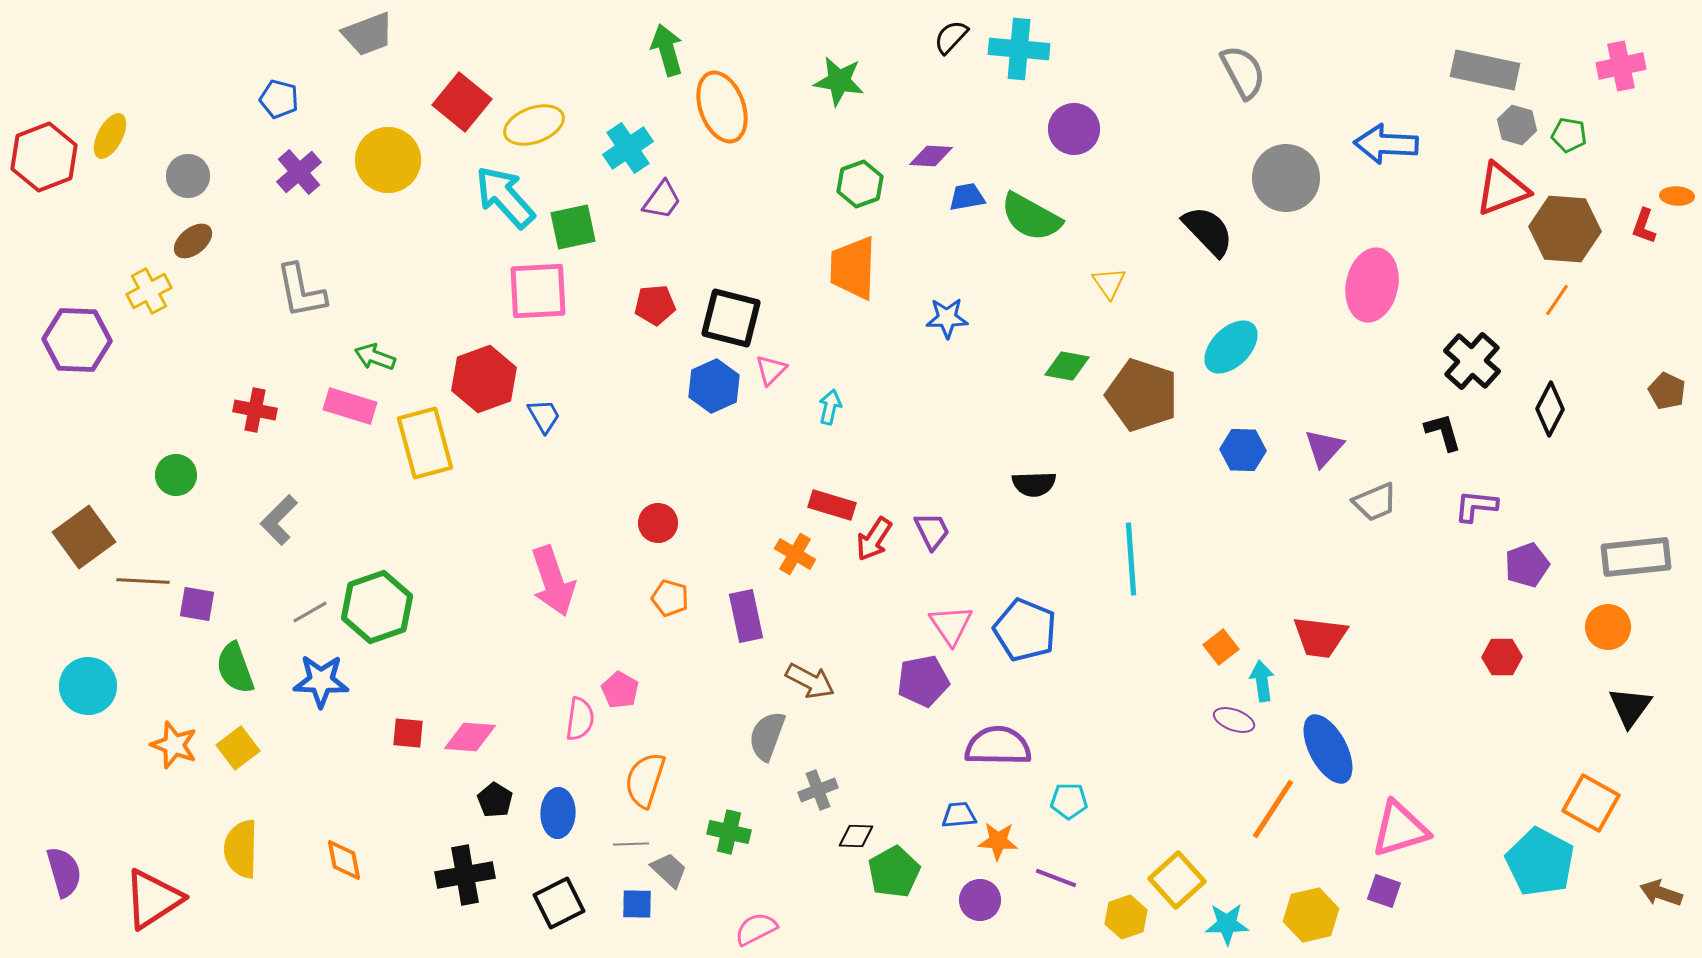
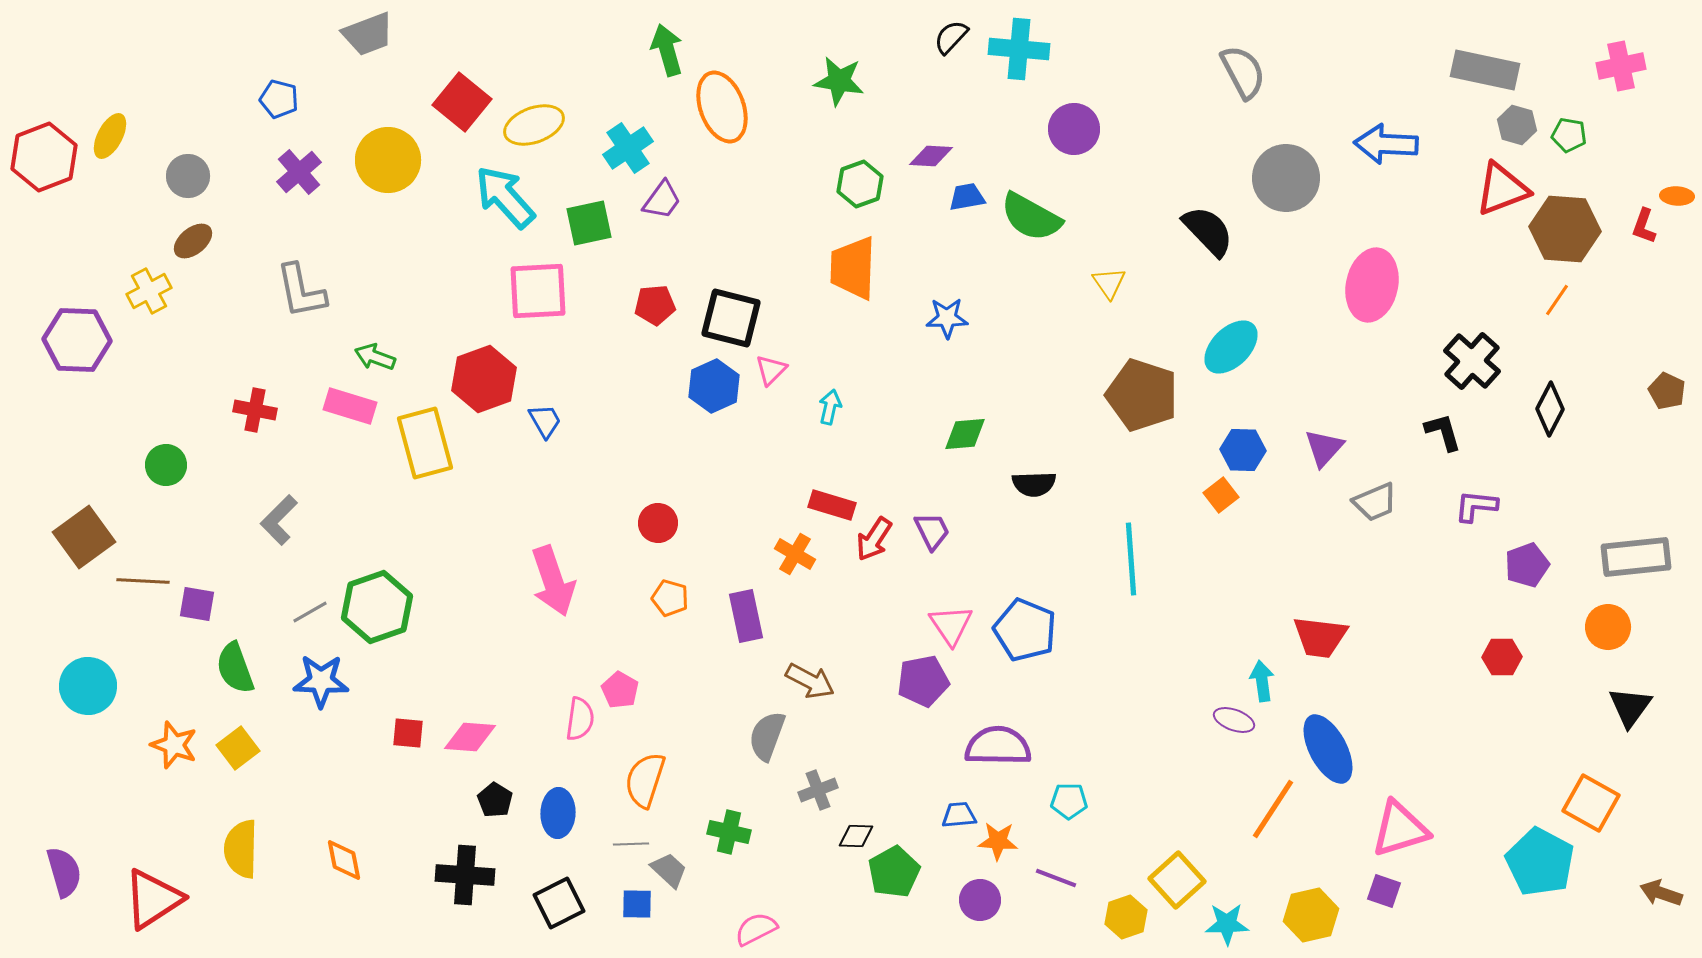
green square at (573, 227): moved 16 px right, 4 px up
green diamond at (1067, 366): moved 102 px left, 68 px down; rotated 15 degrees counterclockwise
blue trapezoid at (544, 416): moved 1 px right, 5 px down
green circle at (176, 475): moved 10 px left, 10 px up
orange square at (1221, 647): moved 152 px up
black cross at (465, 875): rotated 14 degrees clockwise
